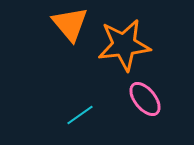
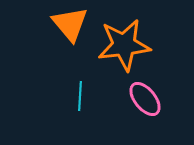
cyan line: moved 19 px up; rotated 52 degrees counterclockwise
